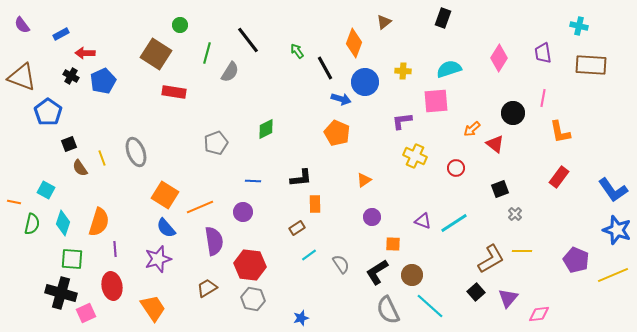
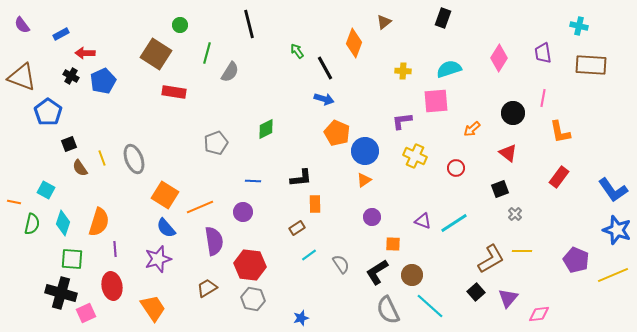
black line at (248, 40): moved 1 px right, 16 px up; rotated 24 degrees clockwise
blue circle at (365, 82): moved 69 px down
blue arrow at (341, 99): moved 17 px left
red triangle at (495, 144): moved 13 px right, 9 px down
gray ellipse at (136, 152): moved 2 px left, 7 px down
